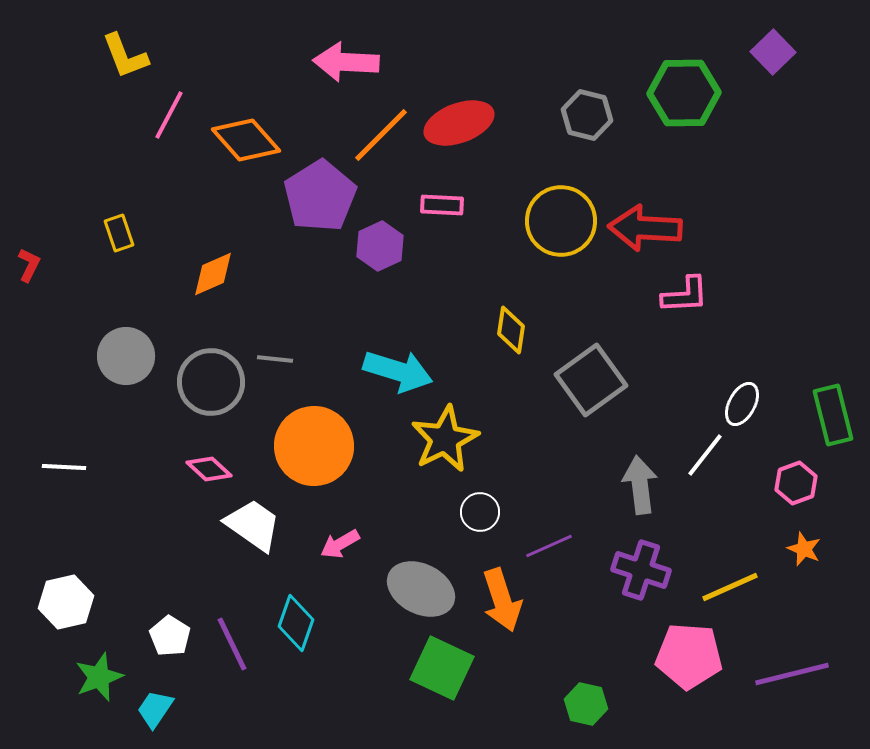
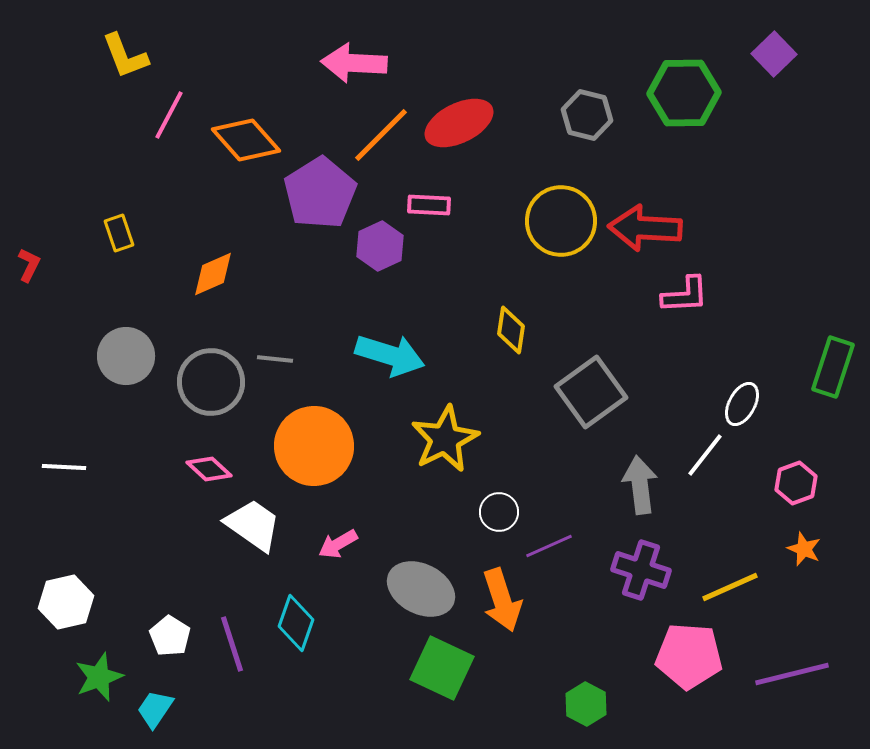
purple square at (773, 52): moved 1 px right, 2 px down
pink arrow at (346, 62): moved 8 px right, 1 px down
red ellipse at (459, 123): rotated 6 degrees counterclockwise
purple pentagon at (320, 196): moved 3 px up
pink rectangle at (442, 205): moved 13 px left
cyan arrow at (398, 371): moved 8 px left, 16 px up
gray square at (591, 380): moved 12 px down
green rectangle at (833, 415): moved 48 px up; rotated 32 degrees clockwise
white circle at (480, 512): moved 19 px right
pink arrow at (340, 544): moved 2 px left
purple line at (232, 644): rotated 8 degrees clockwise
green hexagon at (586, 704): rotated 15 degrees clockwise
